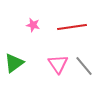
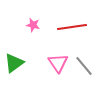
pink triangle: moved 1 px up
